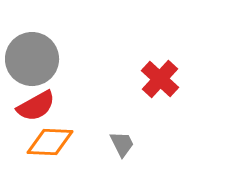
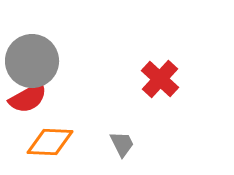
gray circle: moved 2 px down
red semicircle: moved 8 px left, 8 px up
